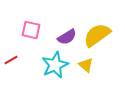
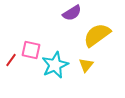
pink square: moved 20 px down
purple semicircle: moved 5 px right, 24 px up
red line: rotated 24 degrees counterclockwise
yellow triangle: rotated 28 degrees clockwise
